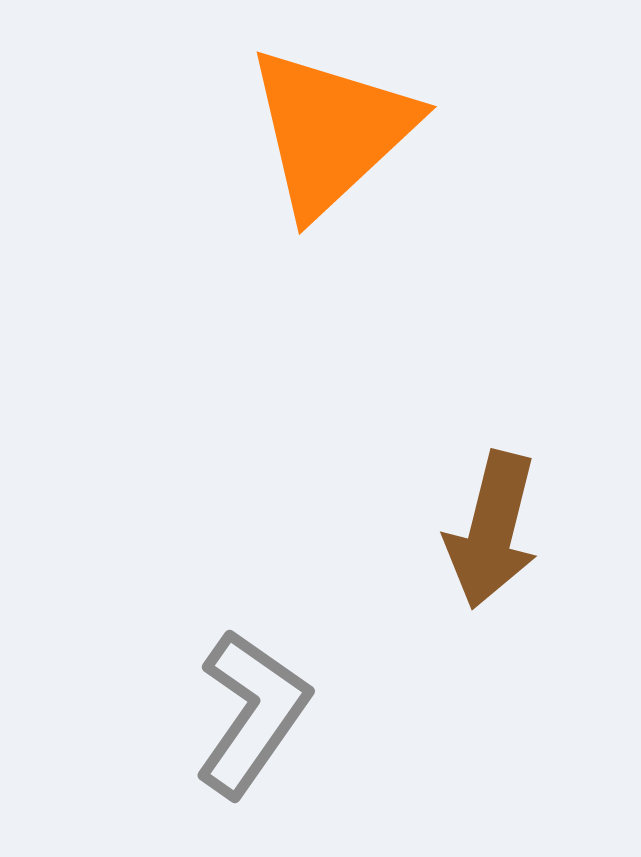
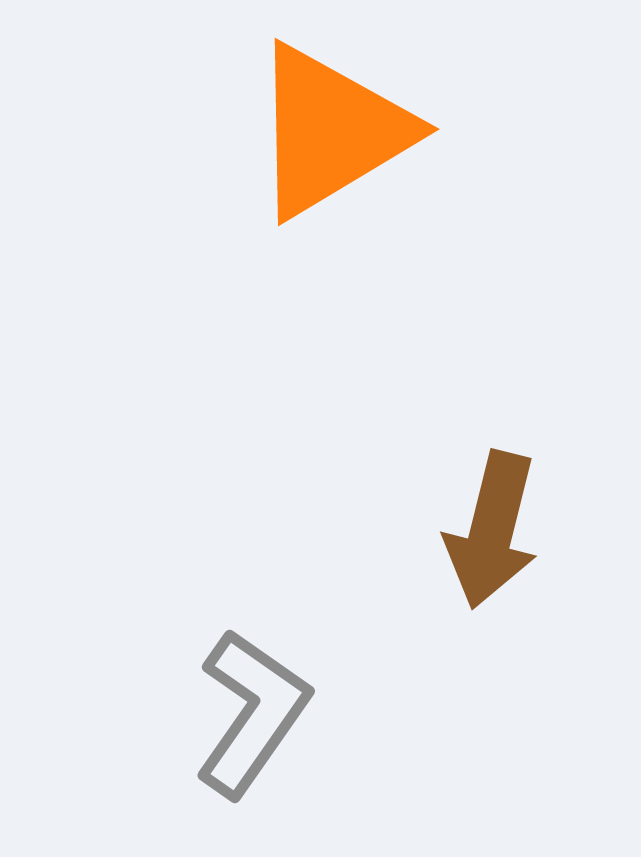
orange triangle: rotated 12 degrees clockwise
